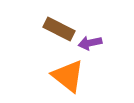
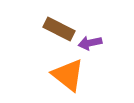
orange triangle: moved 1 px up
